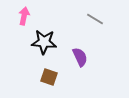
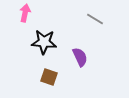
pink arrow: moved 1 px right, 3 px up
